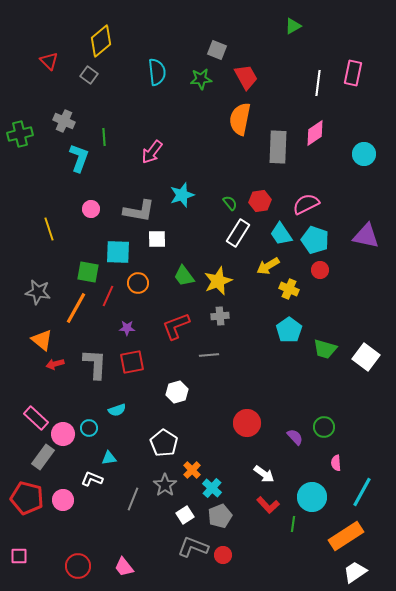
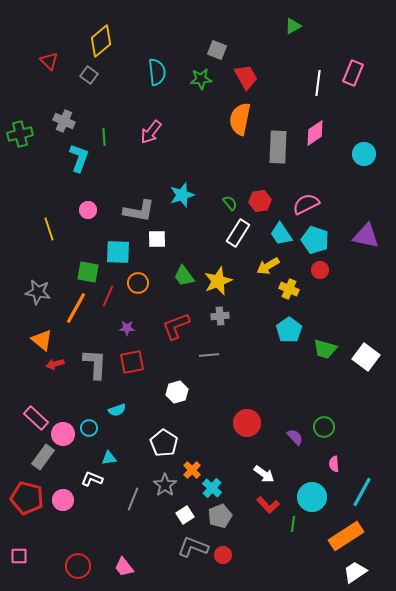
pink rectangle at (353, 73): rotated 10 degrees clockwise
pink arrow at (152, 152): moved 1 px left, 20 px up
pink circle at (91, 209): moved 3 px left, 1 px down
pink semicircle at (336, 463): moved 2 px left, 1 px down
